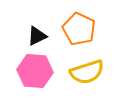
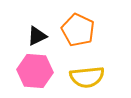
orange pentagon: moved 1 px left, 1 px down
yellow semicircle: moved 5 px down; rotated 12 degrees clockwise
